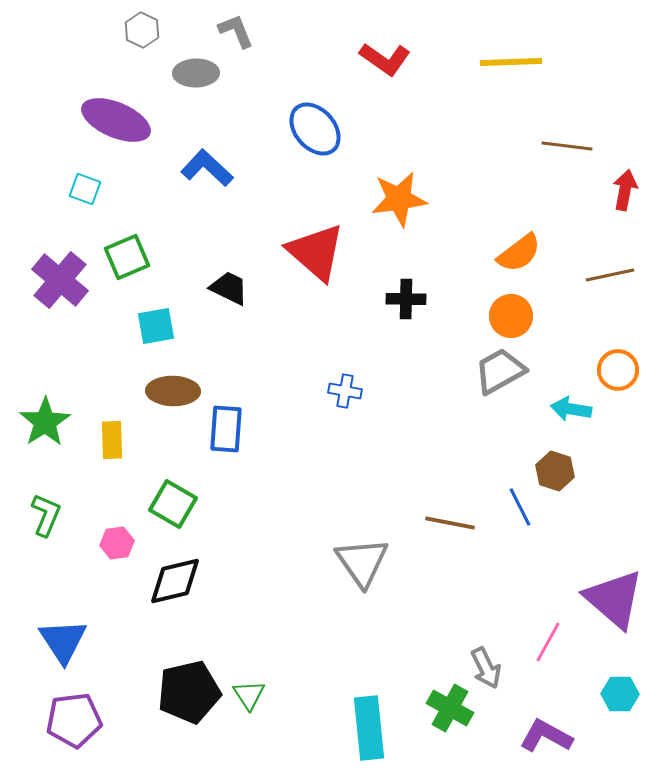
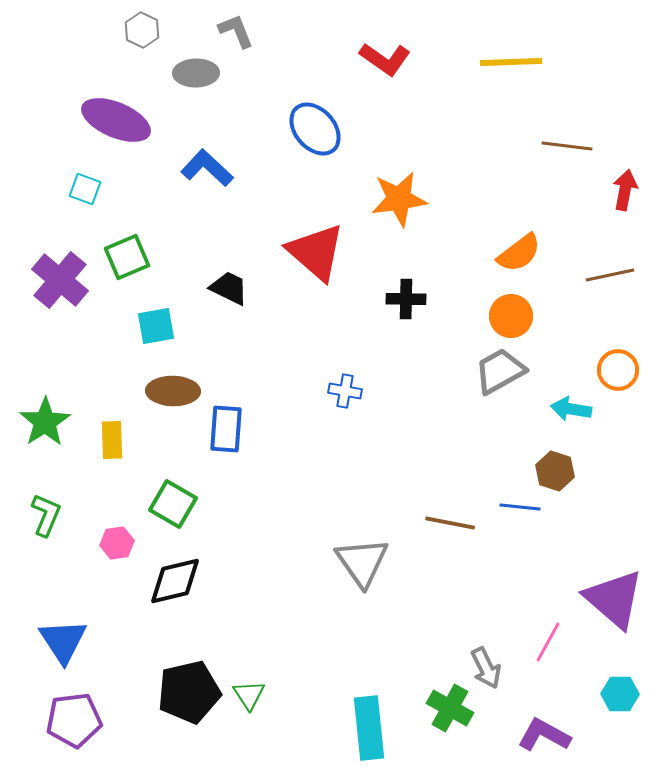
blue line at (520, 507): rotated 57 degrees counterclockwise
purple L-shape at (546, 736): moved 2 px left, 1 px up
